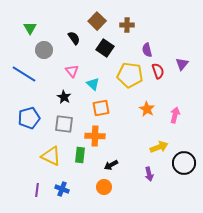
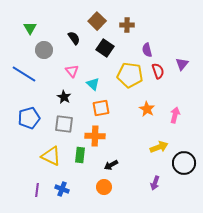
purple arrow: moved 6 px right, 9 px down; rotated 32 degrees clockwise
